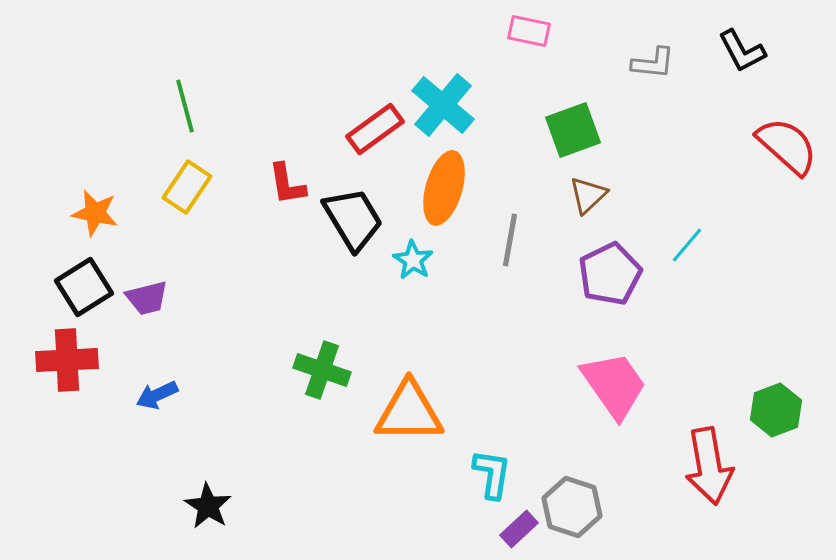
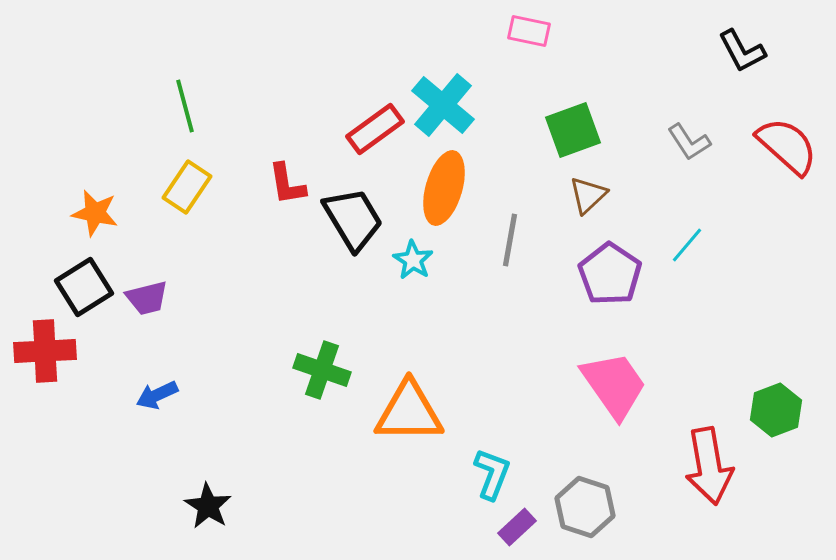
gray L-shape: moved 36 px right, 79 px down; rotated 51 degrees clockwise
purple pentagon: rotated 12 degrees counterclockwise
red cross: moved 22 px left, 9 px up
cyan L-shape: rotated 12 degrees clockwise
gray hexagon: moved 13 px right
purple rectangle: moved 2 px left, 2 px up
